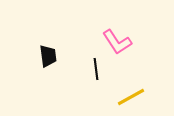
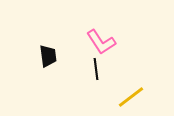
pink L-shape: moved 16 px left
yellow line: rotated 8 degrees counterclockwise
